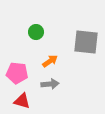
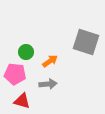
green circle: moved 10 px left, 20 px down
gray square: rotated 12 degrees clockwise
pink pentagon: moved 2 px left, 1 px down
gray arrow: moved 2 px left
